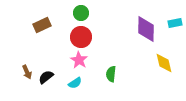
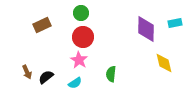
red circle: moved 2 px right
